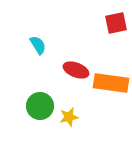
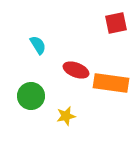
green circle: moved 9 px left, 10 px up
yellow star: moved 3 px left, 1 px up
